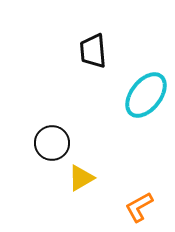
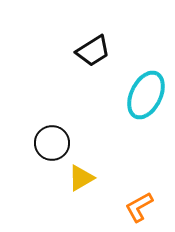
black trapezoid: rotated 117 degrees counterclockwise
cyan ellipse: rotated 12 degrees counterclockwise
